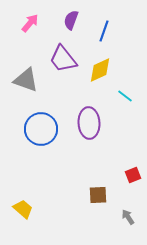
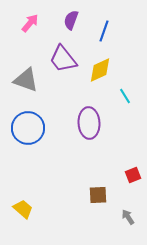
cyan line: rotated 21 degrees clockwise
blue circle: moved 13 px left, 1 px up
